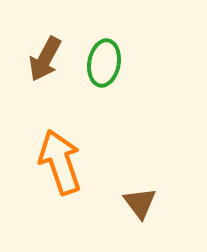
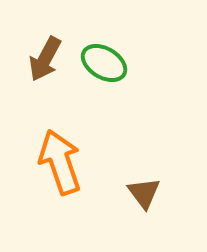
green ellipse: rotated 69 degrees counterclockwise
brown triangle: moved 4 px right, 10 px up
